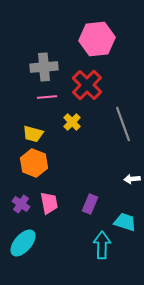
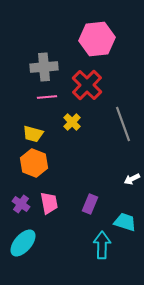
white arrow: rotated 21 degrees counterclockwise
